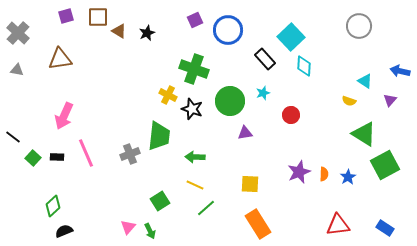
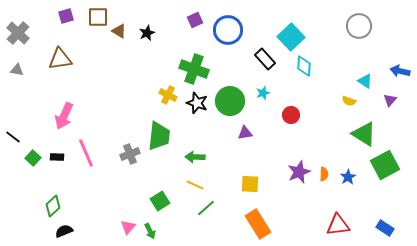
black star at (192, 109): moved 5 px right, 6 px up
